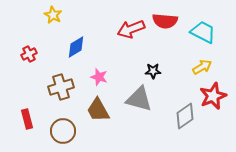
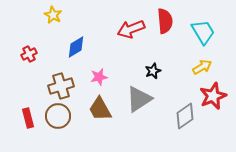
red semicircle: rotated 100 degrees counterclockwise
cyan trapezoid: rotated 32 degrees clockwise
black star: rotated 21 degrees counterclockwise
pink star: rotated 30 degrees counterclockwise
brown cross: moved 1 px up
gray triangle: rotated 48 degrees counterclockwise
brown trapezoid: moved 2 px right, 1 px up
red rectangle: moved 1 px right, 1 px up
brown circle: moved 5 px left, 15 px up
